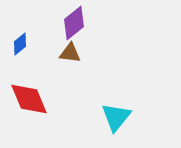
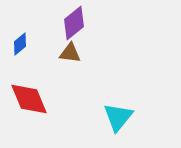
cyan triangle: moved 2 px right
